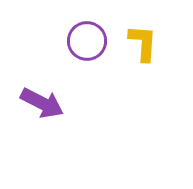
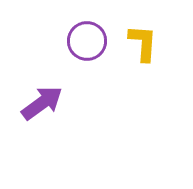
purple arrow: rotated 63 degrees counterclockwise
